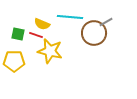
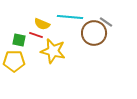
gray line: rotated 64 degrees clockwise
green square: moved 1 px right, 6 px down
yellow star: moved 3 px right
